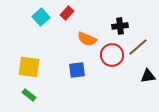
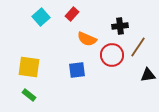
red rectangle: moved 5 px right, 1 px down
brown line: rotated 15 degrees counterclockwise
black triangle: moved 1 px up
